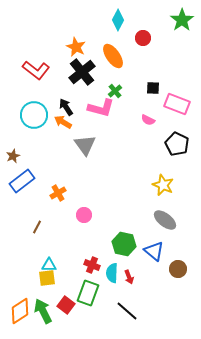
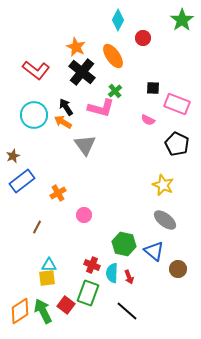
black cross: rotated 12 degrees counterclockwise
